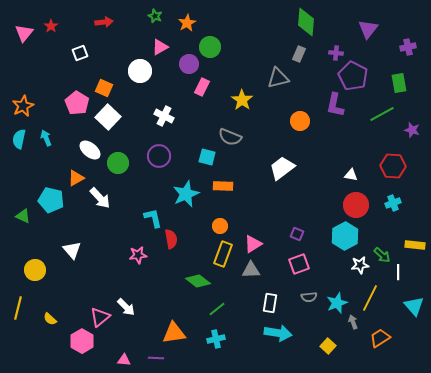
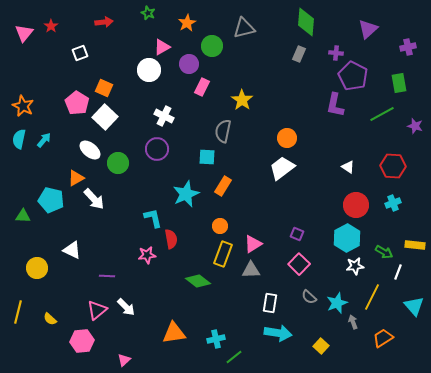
green star at (155, 16): moved 7 px left, 3 px up
purple triangle at (368, 29): rotated 10 degrees clockwise
pink triangle at (160, 47): moved 2 px right
green circle at (210, 47): moved 2 px right, 1 px up
white circle at (140, 71): moved 9 px right, 1 px up
gray triangle at (278, 78): moved 34 px left, 50 px up
orange star at (23, 106): rotated 20 degrees counterclockwise
white square at (108, 117): moved 3 px left
orange circle at (300, 121): moved 13 px left, 17 px down
purple star at (412, 130): moved 3 px right, 4 px up
gray semicircle at (230, 137): moved 7 px left, 6 px up; rotated 80 degrees clockwise
cyan arrow at (46, 138): moved 2 px left, 2 px down; rotated 63 degrees clockwise
purple circle at (159, 156): moved 2 px left, 7 px up
cyan square at (207, 157): rotated 12 degrees counterclockwise
white triangle at (351, 175): moved 3 px left, 8 px up; rotated 24 degrees clockwise
orange rectangle at (223, 186): rotated 60 degrees counterclockwise
white arrow at (100, 198): moved 6 px left, 1 px down
green triangle at (23, 216): rotated 21 degrees counterclockwise
cyan hexagon at (345, 236): moved 2 px right, 2 px down
white triangle at (72, 250): rotated 24 degrees counterclockwise
pink star at (138, 255): moved 9 px right
green arrow at (382, 255): moved 2 px right, 3 px up; rotated 12 degrees counterclockwise
pink square at (299, 264): rotated 25 degrees counterclockwise
white star at (360, 265): moved 5 px left, 1 px down
yellow circle at (35, 270): moved 2 px right, 2 px up
white line at (398, 272): rotated 21 degrees clockwise
gray semicircle at (309, 297): rotated 49 degrees clockwise
yellow line at (370, 298): moved 2 px right, 1 px up
yellow line at (18, 308): moved 4 px down
green line at (217, 309): moved 17 px right, 48 px down
pink triangle at (100, 317): moved 3 px left, 7 px up
orange trapezoid at (380, 338): moved 3 px right
pink hexagon at (82, 341): rotated 25 degrees clockwise
yellow square at (328, 346): moved 7 px left
purple line at (156, 358): moved 49 px left, 82 px up
pink triangle at (124, 360): rotated 48 degrees counterclockwise
